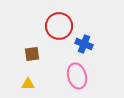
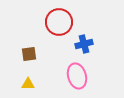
red circle: moved 4 px up
blue cross: rotated 36 degrees counterclockwise
brown square: moved 3 px left
